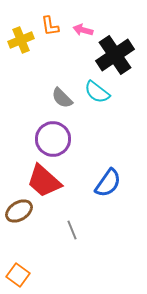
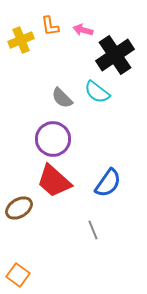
red trapezoid: moved 10 px right
brown ellipse: moved 3 px up
gray line: moved 21 px right
